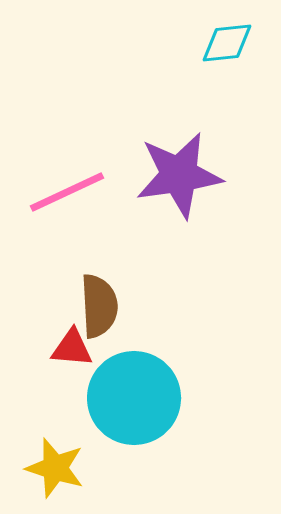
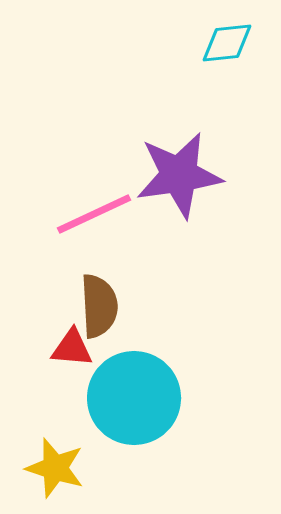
pink line: moved 27 px right, 22 px down
